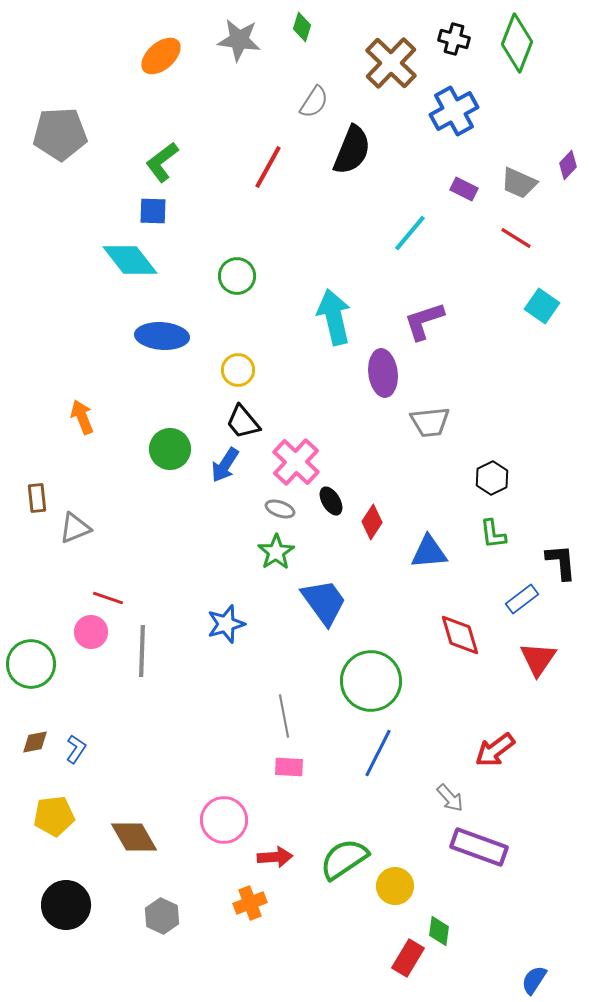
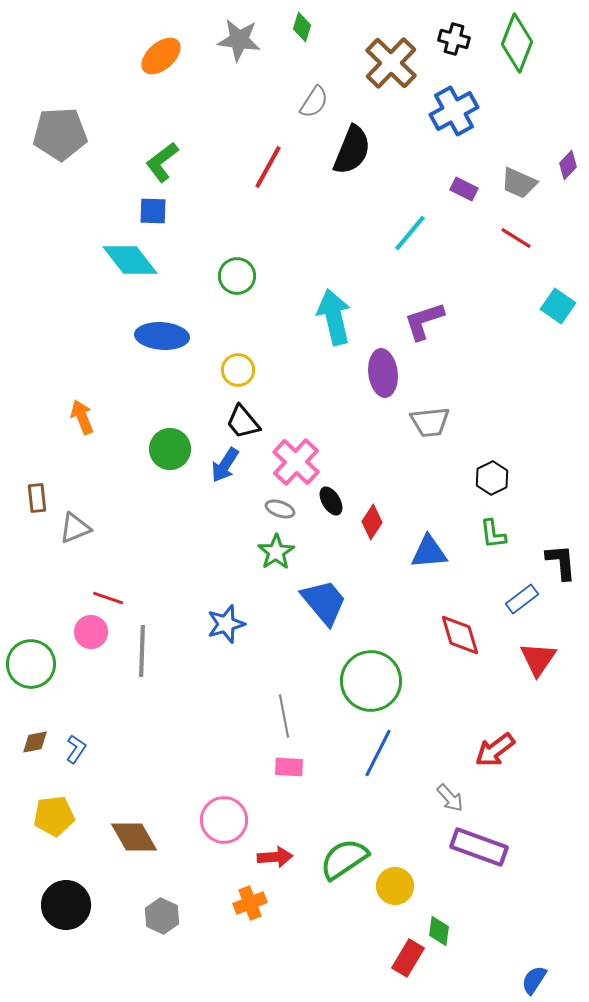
cyan square at (542, 306): moved 16 px right
blue trapezoid at (324, 602): rotated 4 degrees counterclockwise
